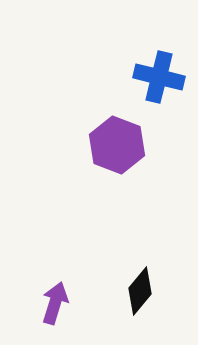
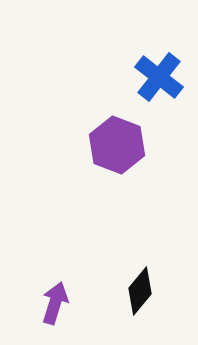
blue cross: rotated 24 degrees clockwise
